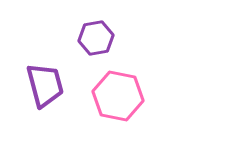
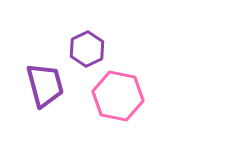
purple hexagon: moved 9 px left, 11 px down; rotated 16 degrees counterclockwise
